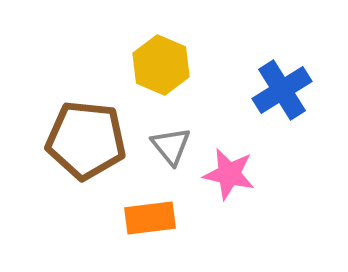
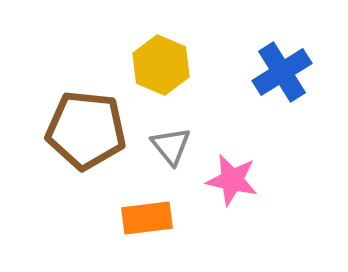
blue cross: moved 18 px up
brown pentagon: moved 10 px up
pink star: moved 3 px right, 6 px down
orange rectangle: moved 3 px left
